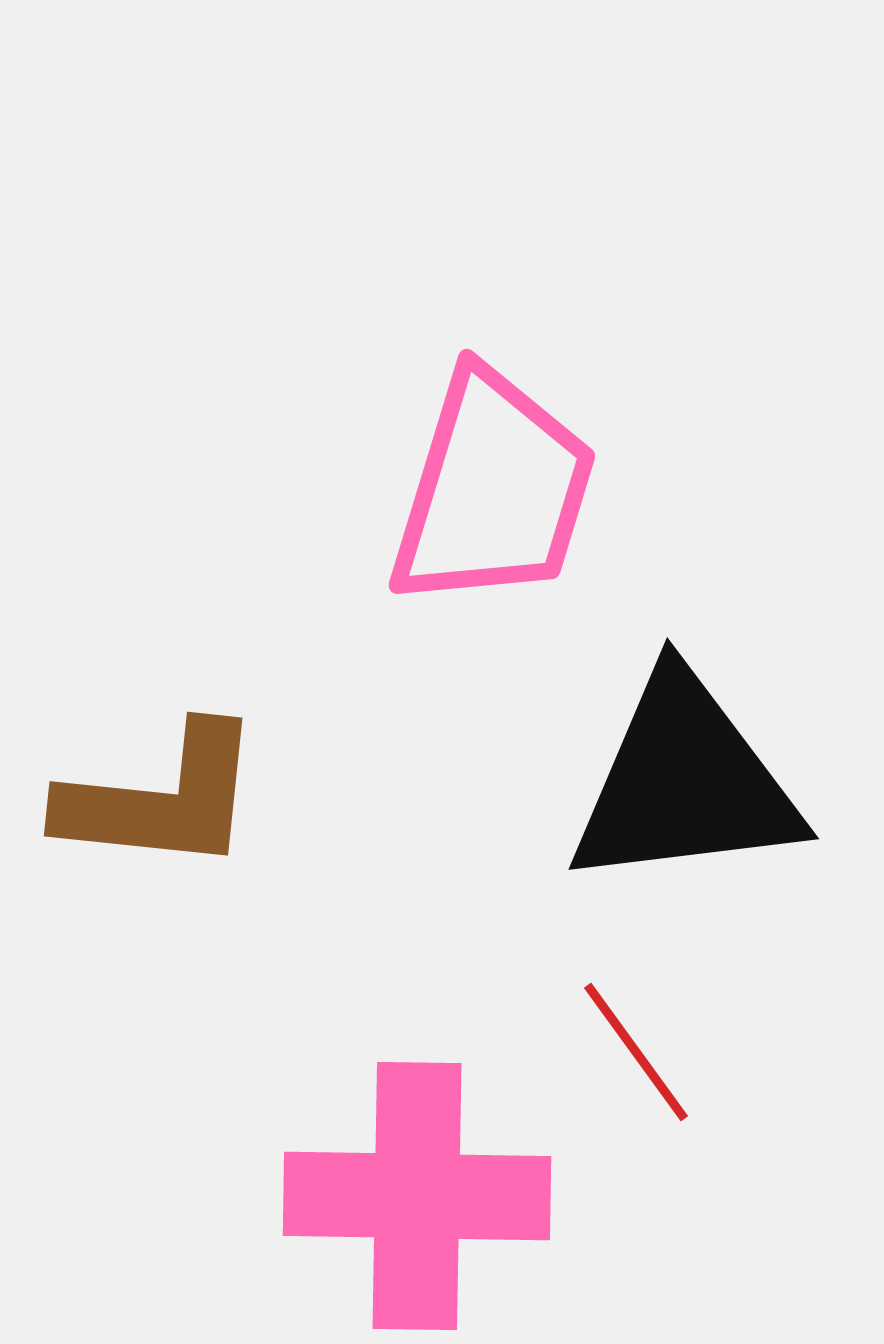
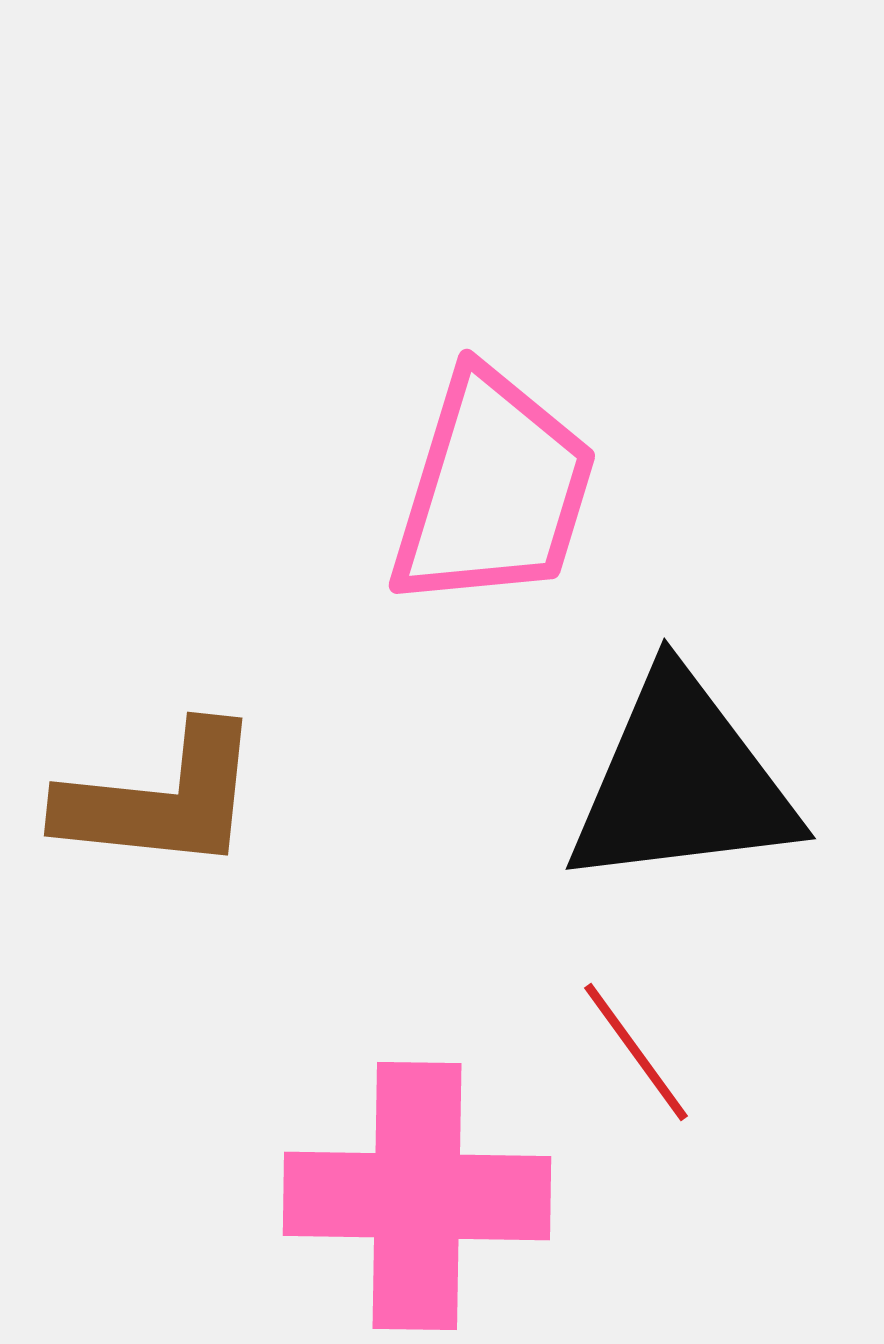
black triangle: moved 3 px left
